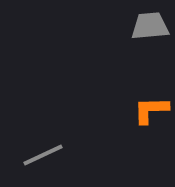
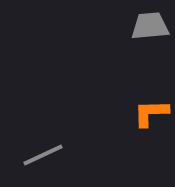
orange L-shape: moved 3 px down
